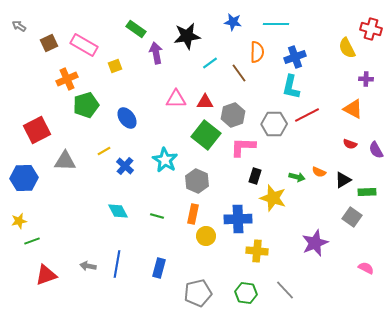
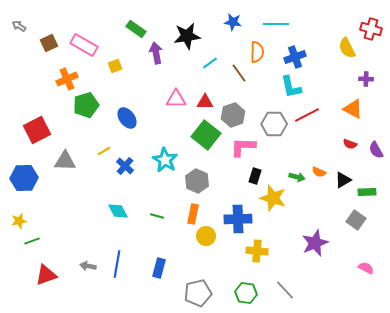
cyan L-shape at (291, 87): rotated 25 degrees counterclockwise
gray square at (352, 217): moved 4 px right, 3 px down
